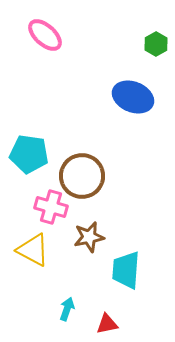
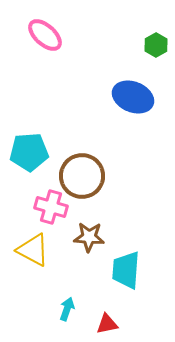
green hexagon: moved 1 px down
cyan pentagon: moved 2 px up; rotated 12 degrees counterclockwise
brown star: rotated 16 degrees clockwise
